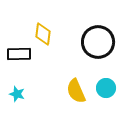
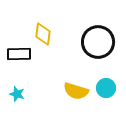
yellow semicircle: rotated 50 degrees counterclockwise
